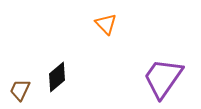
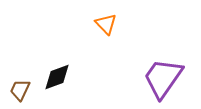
black diamond: rotated 20 degrees clockwise
